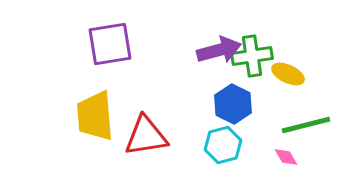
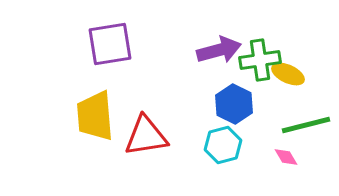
green cross: moved 8 px right, 4 px down
blue hexagon: moved 1 px right
